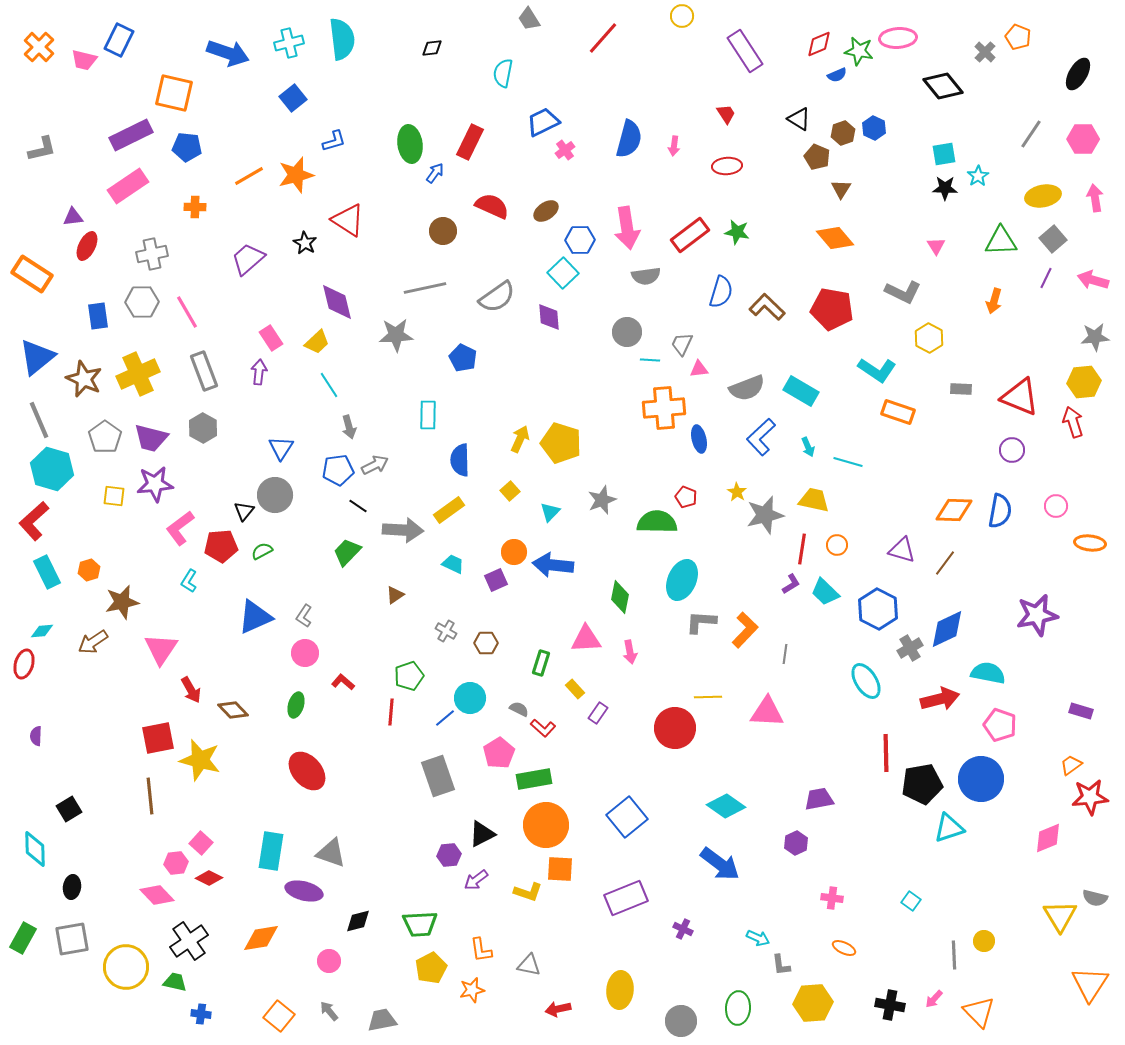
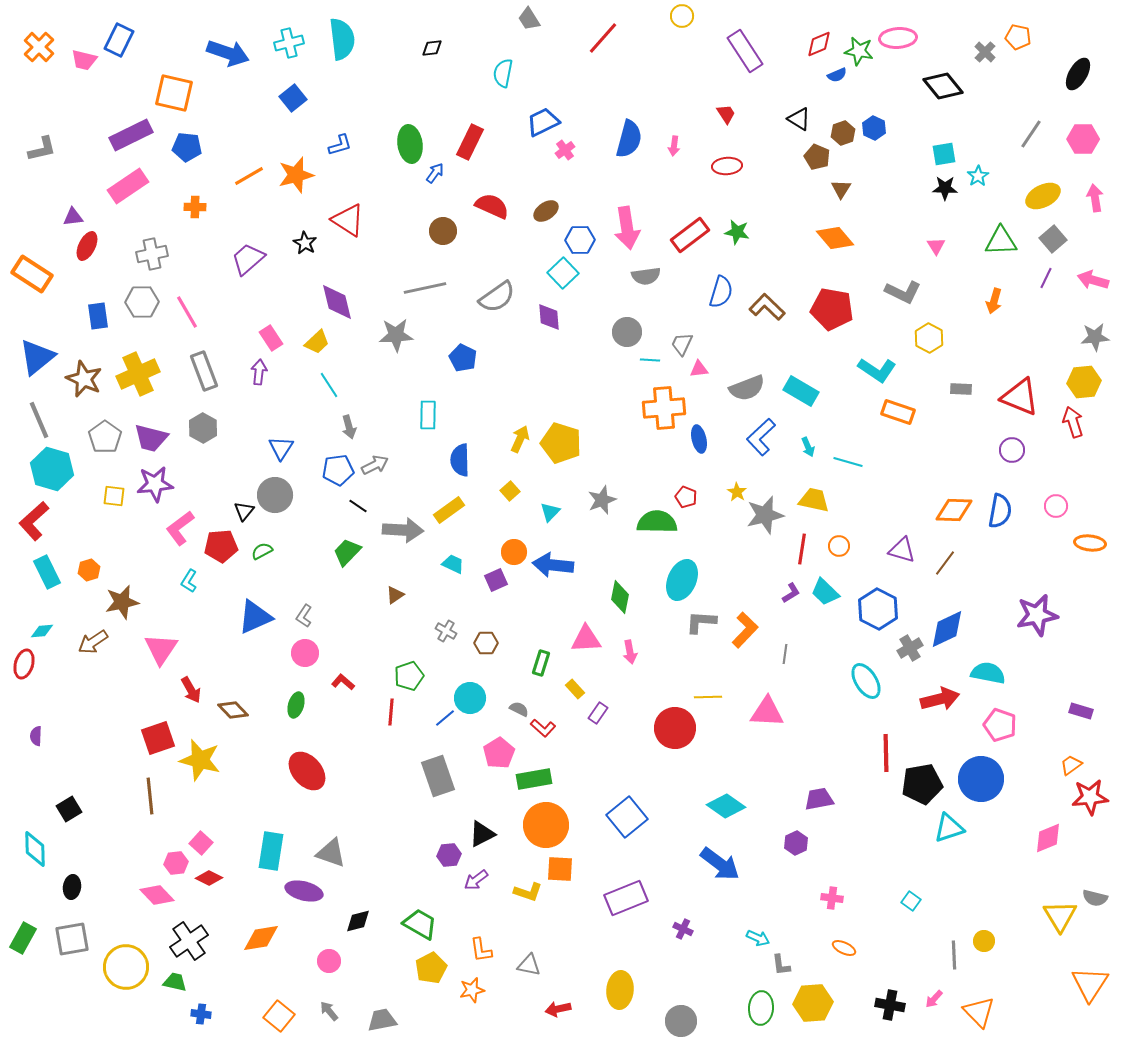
orange pentagon at (1018, 37): rotated 10 degrees counterclockwise
blue L-shape at (334, 141): moved 6 px right, 4 px down
yellow ellipse at (1043, 196): rotated 16 degrees counterclockwise
orange circle at (837, 545): moved 2 px right, 1 px down
purple L-shape at (791, 584): moved 9 px down
red square at (158, 738): rotated 8 degrees counterclockwise
green trapezoid at (420, 924): rotated 147 degrees counterclockwise
green ellipse at (738, 1008): moved 23 px right
